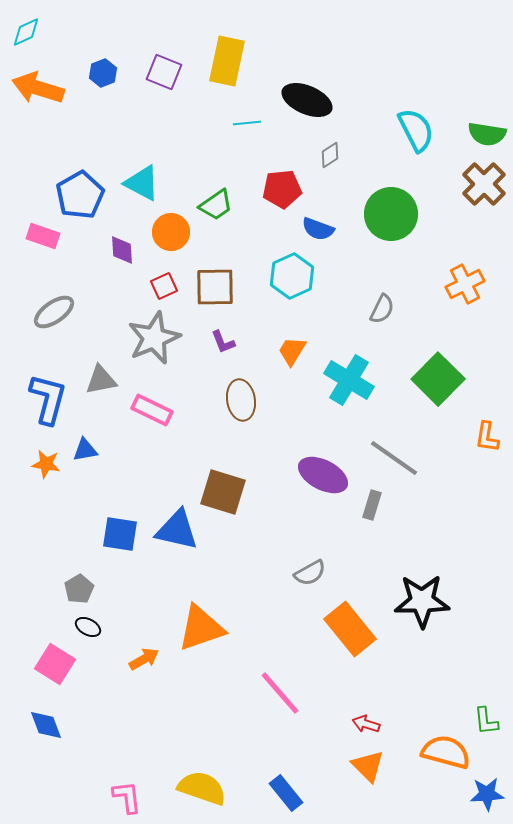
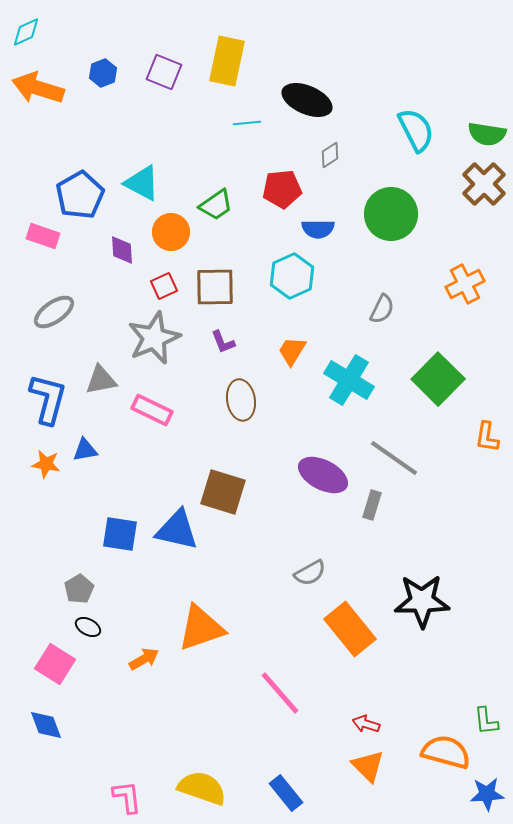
blue semicircle at (318, 229): rotated 20 degrees counterclockwise
